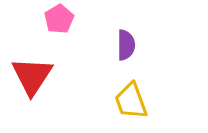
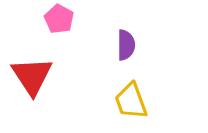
pink pentagon: rotated 12 degrees counterclockwise
red triangle: rotated 6 degrees counterclockwise
